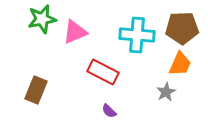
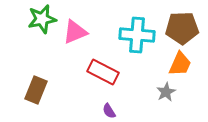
purple semicircle: rotated 14 degrees clockwise
